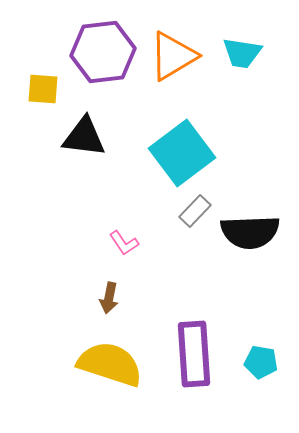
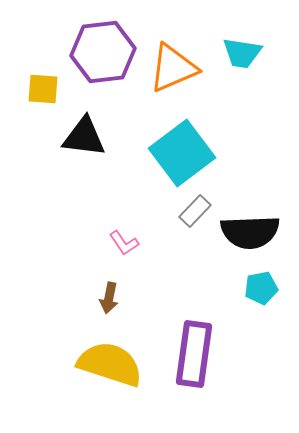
orange triangle: moved 12 px down; rotated 8 degrees clockwise
purple rectangle: rotated 12 degrees clockwise
cyan pentagon: moved 74 px up; rotated 20 degrees counterclockwise
